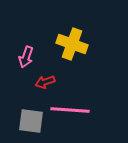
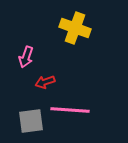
yellow cross: moved 3 px right, 16 px up
gray square: rotated 16 degrees counterclockwise
